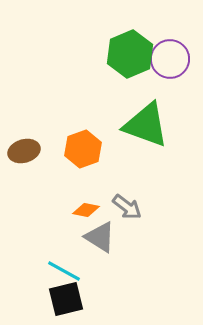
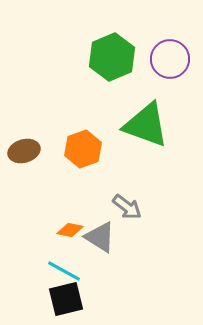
green hexagon: moved 18 px left, 3 px down
orange diamond: moved 16 px left, 20 px down
